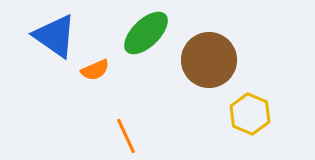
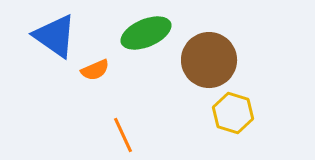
green ellipse: rotated 21 degrees clockwise
yellow hexagon: moved 17 px left, 1 px up; rotated 6 degrees counterclockwise
orange line: moved 3 px left, 1 px up
